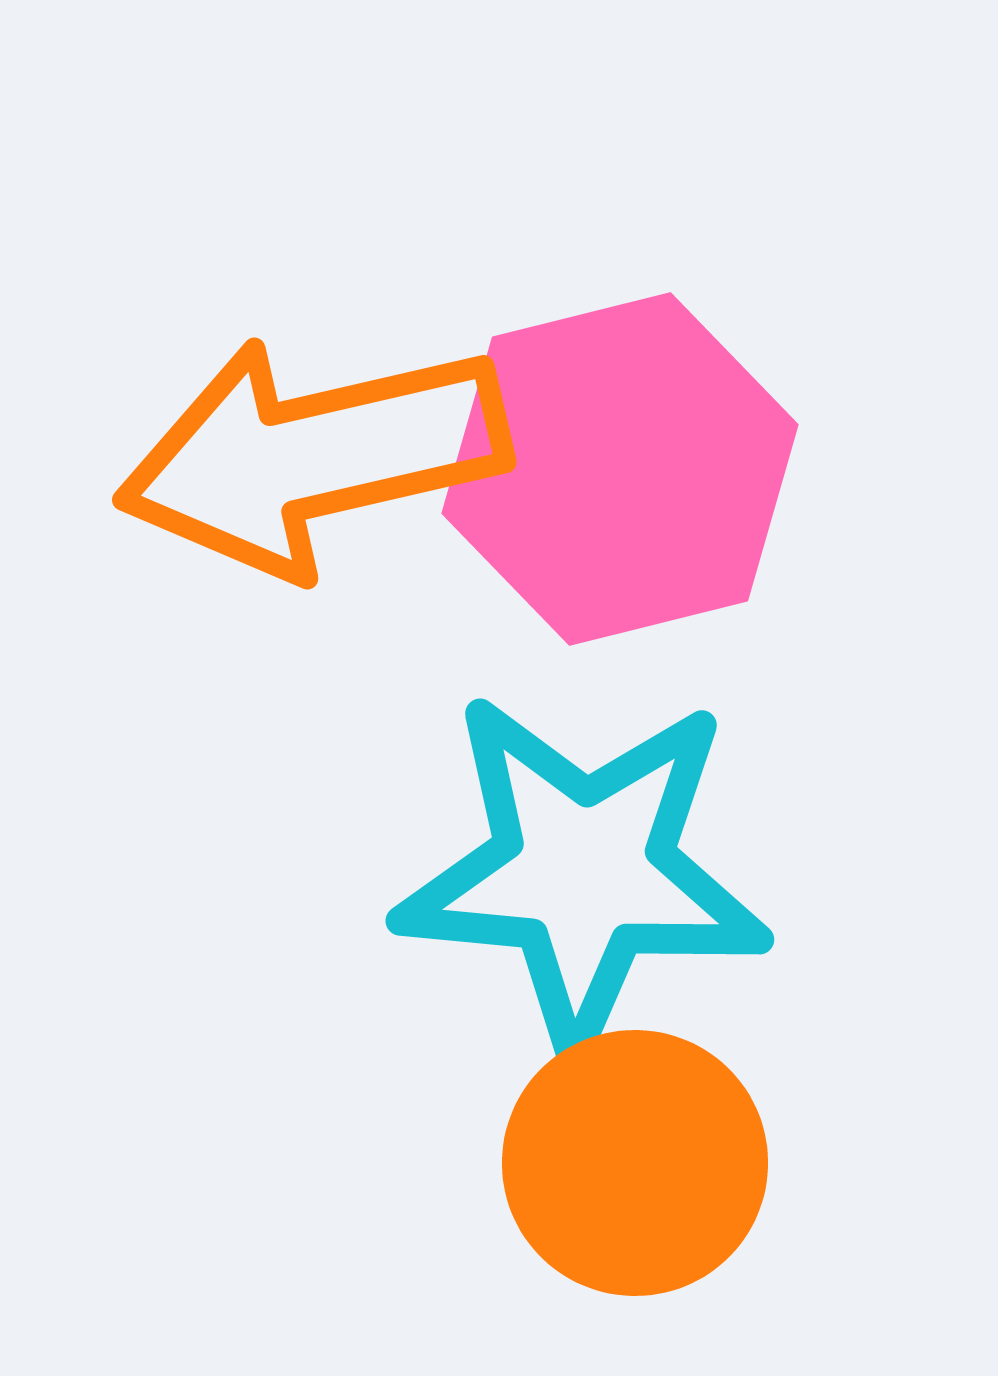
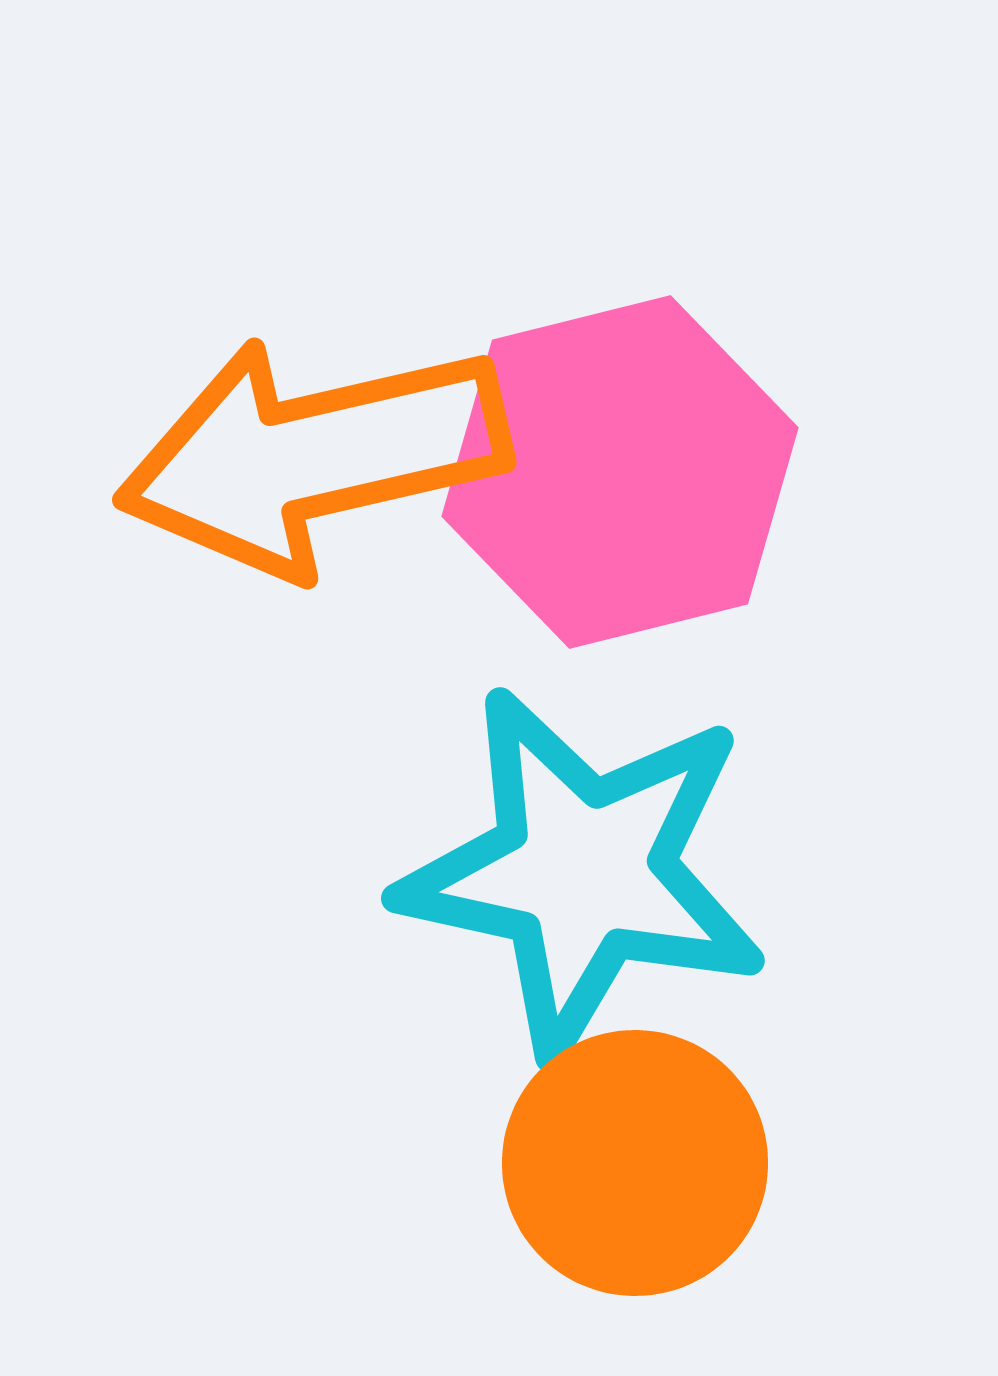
pink hexagon: moved 3 px down
cyan star: rotated 7 degrees clockwise
